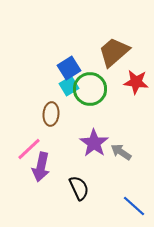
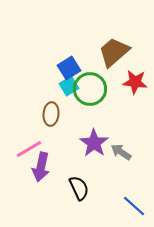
red star: moved 1 px left
pink line: rotated 12 degrees clockwise
